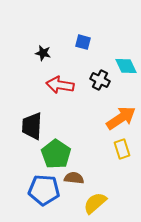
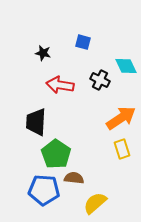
black trapezoid: moved 4 px right, 4 px up
